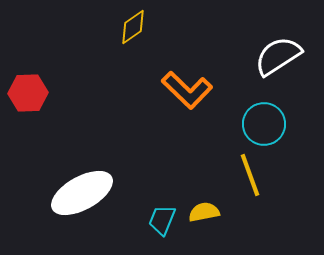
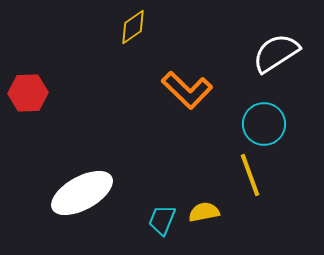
white semicircle: moved 2 px left, 3 px up
